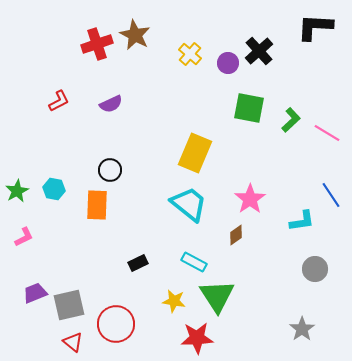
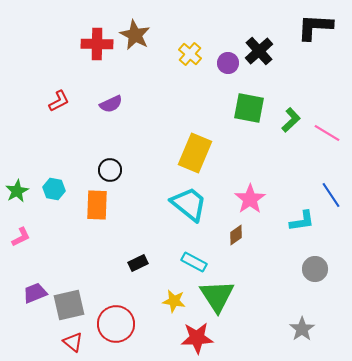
red cross: rotated 20 degrees clockwise
pink L-shape: moved 3 px left
